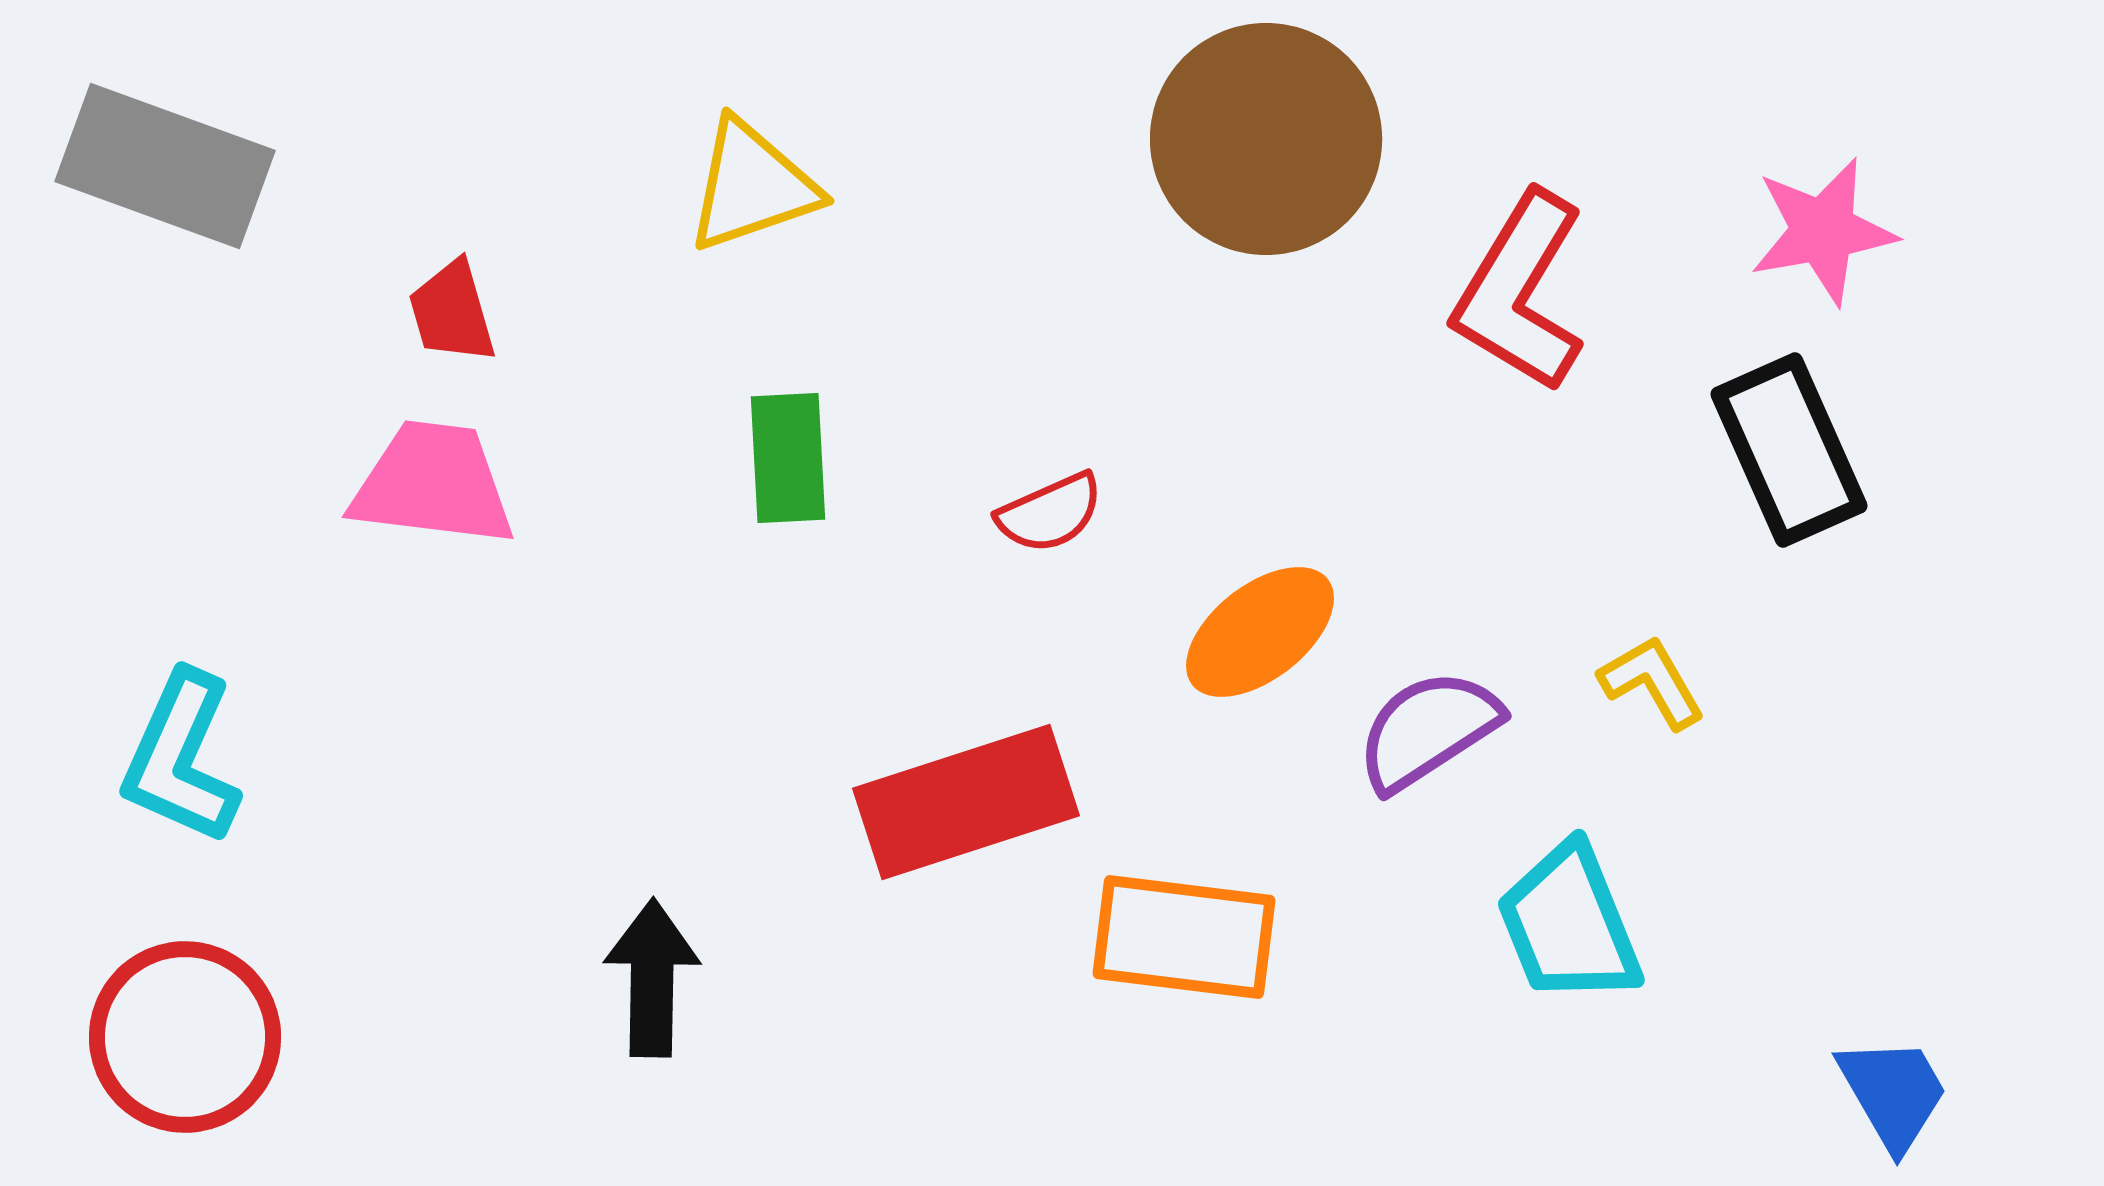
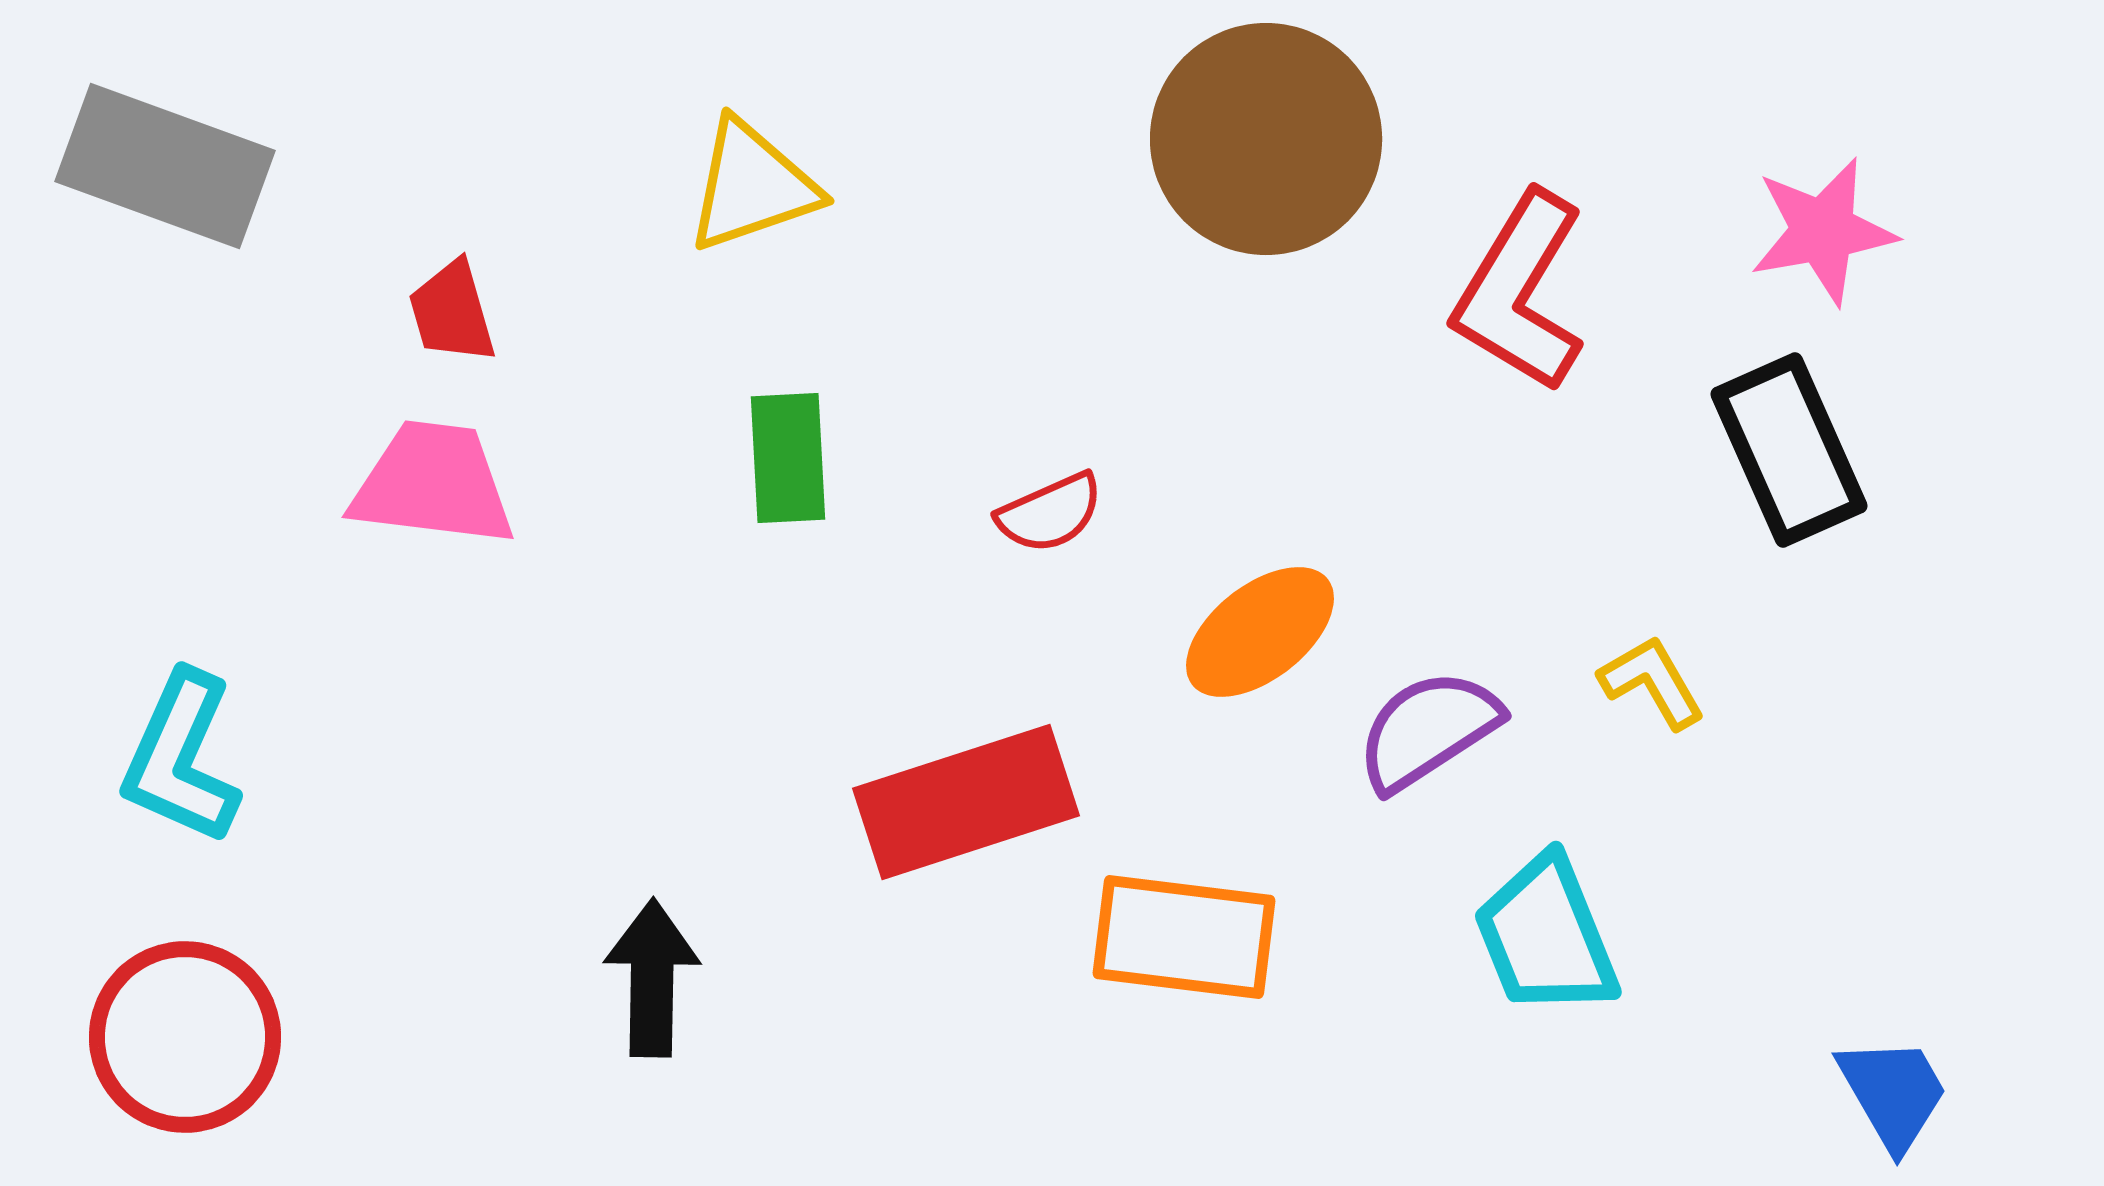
cyan trapezoid: moved 23 px left, 12 px down
